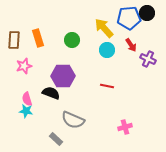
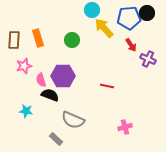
cyan circle: moved 15 px left, 40 px up
black semicircle: moved 1 px left, 2 px down
pink semicircle: moved 14 px right, 19 px up
